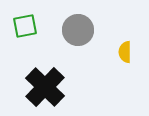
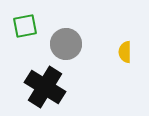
gray circle: moved 12 px left, 14 px down
black cross: rotated 12 degrees counterclockwise
